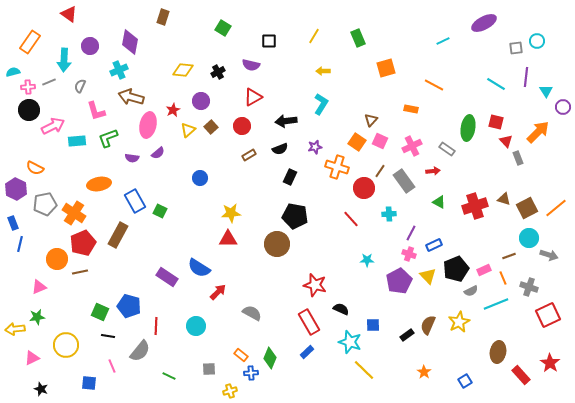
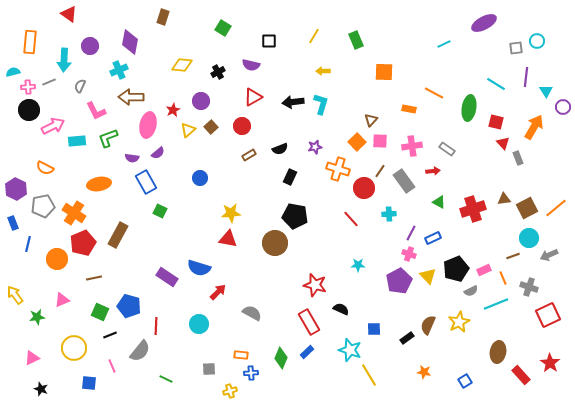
green rectangle at (358, 38): moved 2 px left, 2 px down
cyan line at (443, 41): moved 1 px right, 3 px down
orange rectangle at (30, 42): rotated 30 degrees counterclockwise
orange square at (386, 68): moved 2 px left, 4 px down; rotated 18 degrees clockwise
yellow diamond at (183, 70): moved 1 px left, 5 px up
orange line at (434, 85): moved 8 px down
brown arrow at (131, 97): rotated 15 degrees counterclockwise
cyan L-shape at (321, 104): rotated 15 degrees counterclockwise
orange rectangle at (411, 109): moved 2 px left
pink L-shape at (96, 111): rotated 10 degrees counterclockwise
black arrow at (286, 121): moved 7 px right, 19 px up
green ellipse at (468, 128): moved 1 px right, 20 px up
orange arrow at (538, 132): moved 4 px left, 5 px up; rotated 15 degrees counterclockwise
pink square at (380, 141): rotated 21 degrees counterclockwise
red triangle at (506, 141): moved 3 px left, 2 px down
orange square at (357, 142): rotated 12 degrees clockwise
pink cross at (412, 146): rotated 18 degrees clockwise
orange cross at (337, 167): moved 1 px right, 2 px down
orange semicircle at (35, 168): moved 10 px right
brown triangle at (504, 199): rotated 24 degrees counterclockwise
blue rectangle at (135, 201): moved 11 px right, 19 px up
gray pentagon at (45, 204): moved 2 px left, 2 px down
red cross at (475, 206): moved 2 px left, 3 px down
red triangle at (228, 239): rotated 12 degrees clockwise
blue line at (20, 244): moved 8 px right
brown circle at (277, 244): moved 2 px left, 1 px up
blue rectangle at (434, 245): moved 1 px left, 7 px up
gray arrow at (549, 255): rotated 138 degrees clockwise
brown line at (509, 256): moved 4 px right
cyan star at (367, 260): moved 9 px left, 5 px down
blue semicircle at (199, 268): rotated 15 degrees counterclockwise
brown line at (80, 272): moved 14 px right, 6 px down
pink triangle at (39, 287): moved 23 px right, 13 px down
blue square at (373, 325): moved 1 px right, 4 px down
cyan circle at (196, 326): moved 3 px right, 2 px up
yellow arrow at (15, 329): moved 34 px up; rotated 60 degrees clockwise
black rectangle at (407, 335): moved 3 px down
black line at (108, 336): moved 2 px right, 1 px up; rotated 32 degrees counterclockwise
cyan star at (350, 342): moved 8 px down
yellow circle at (66, 345): moved 8 px right, 3 px down
orange rectangle at (241, 355): rotated 32 degrees counterclockwise
green diamond at (270, 358): moved 11 px right
yellow line at (364, 370): moved 5 px right, 5 px down; rotated 15 degrees clockwise
orange star at (424, 372): rotated 24 degrees counterclockwise
green line at (169, 376): moved 3 px left, 3 px down
